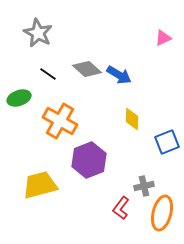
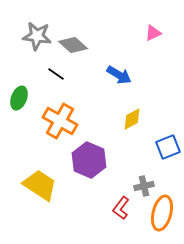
gray star: moved 1 px left, 3 px down; rotated 20 degrees counterclockwise
pink triangle: moved 10 px left, 5 px up
gray diamond: moved 14 px left, 24 px up
black line: moved 8 px right
green ellipse: rotated 50 degrees counterclockwise
yellow diamond: rotated 60 degrees clockwise
blue square: moved 1 px right, 5 px down
purple hexagon: rotated 16 degrees counterclockwise
yellow trapezoid: rotated 48 degrees clockwise
